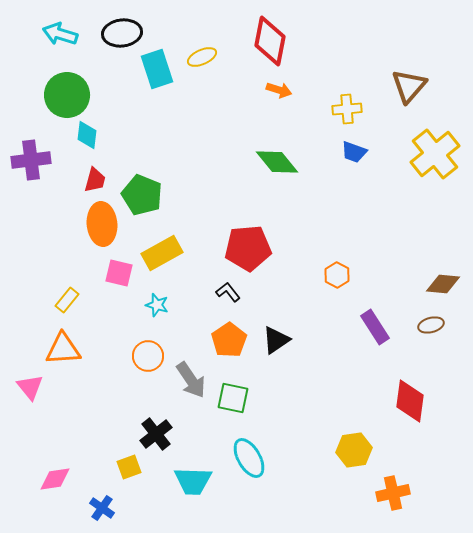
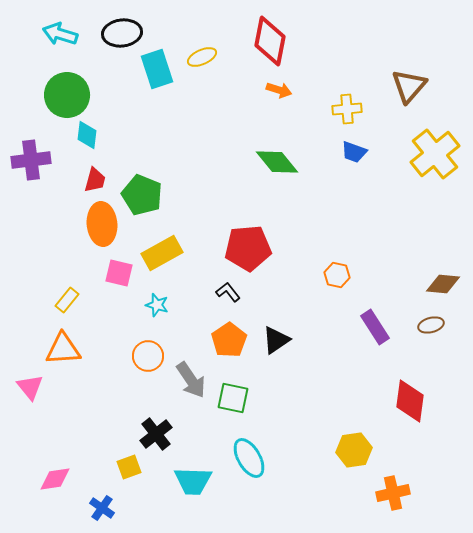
orange hexagon at (337, 275): rotated 15 degrees counterclockwise
